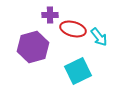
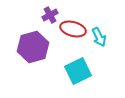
purple cross: rotated 28 degrees counterclockwise
cyan arrow: rotated 12 degrees clockwise
